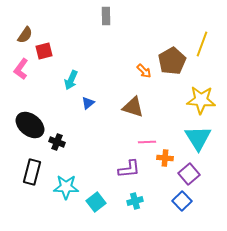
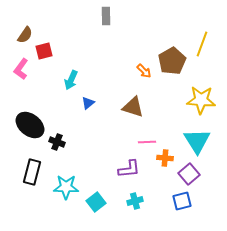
cyan triangle: moved 1 px left, 3 px down
blue square: rotated 30 degrees clockwise
